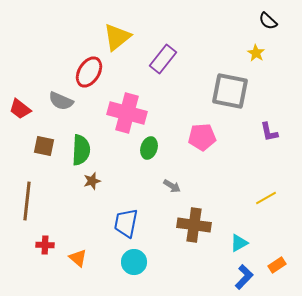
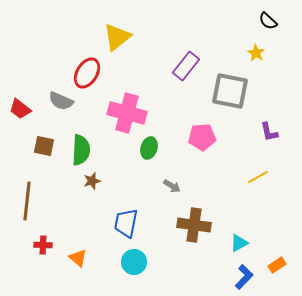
purple rectangle: moved 23 px right, 7 px down
red ellipse: moved 2 px left, 1 px down
yellow line: moved 8 px left, 21 px up
red cross: moved 2 px left
